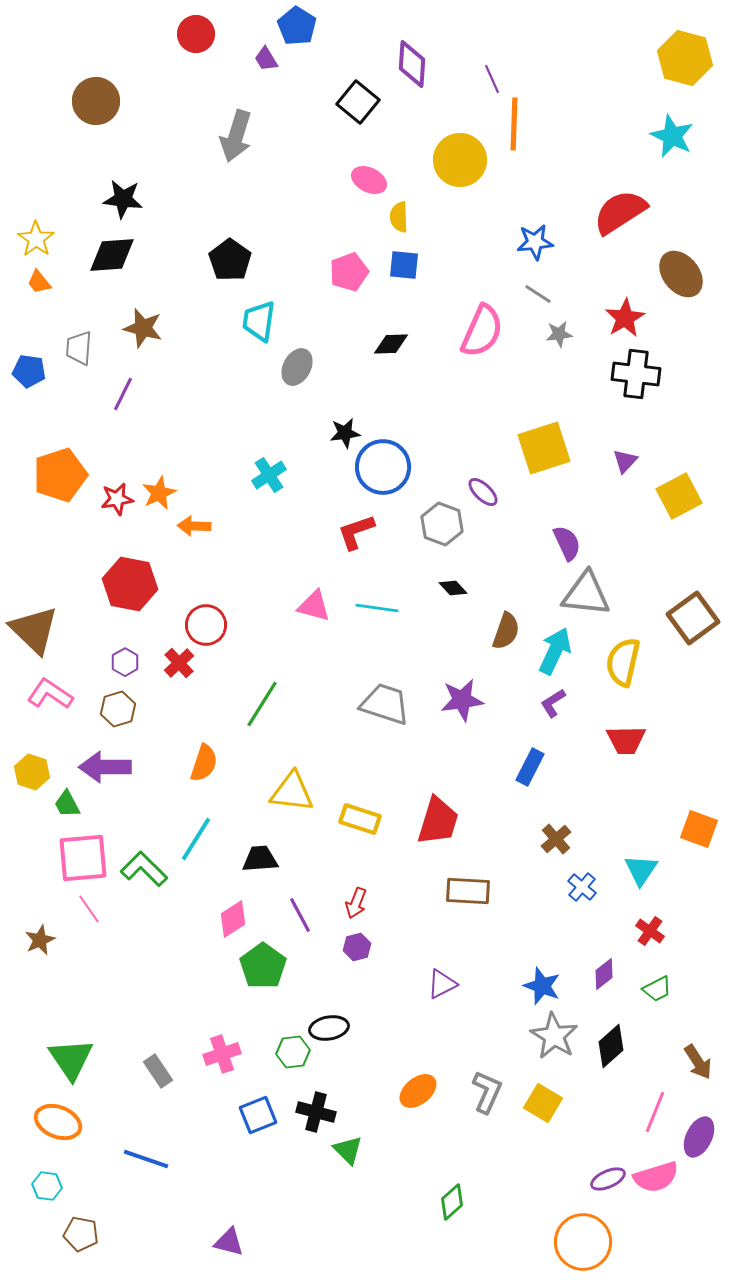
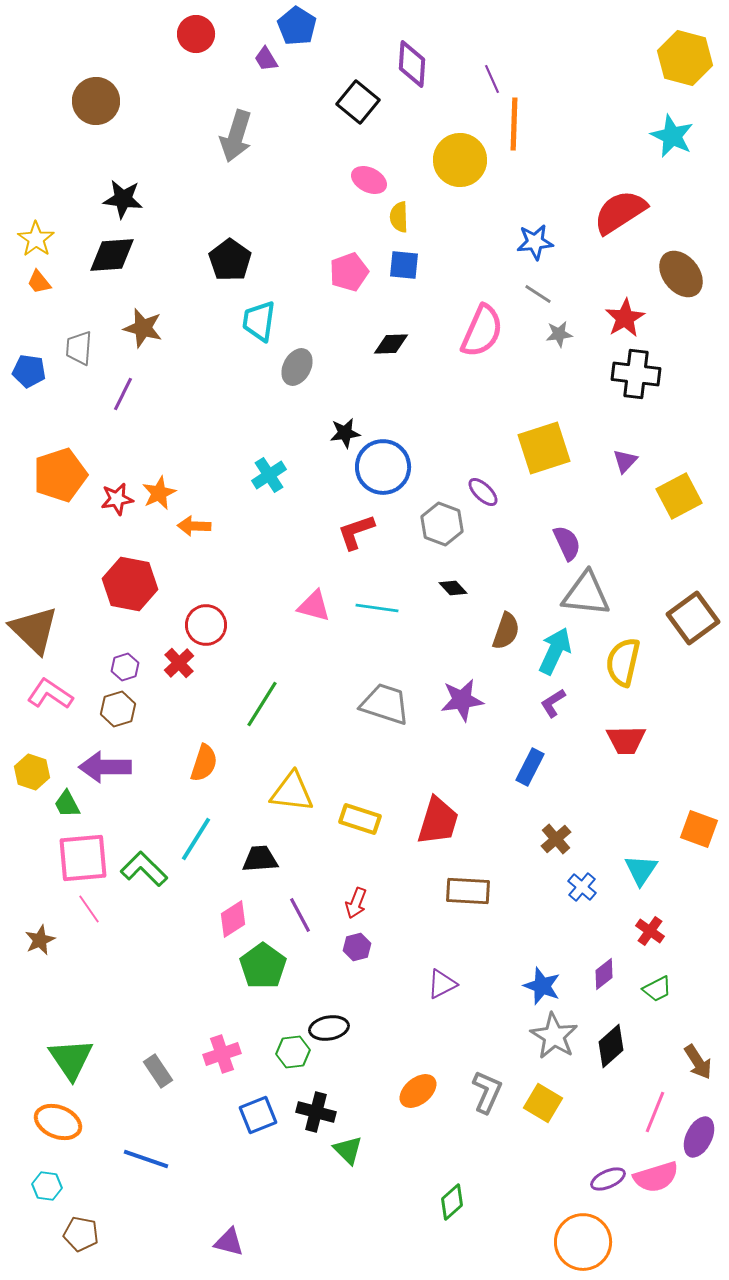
purple hexagon at (125, 662): moved 5 px down; rotated 12 degrees clockwise
